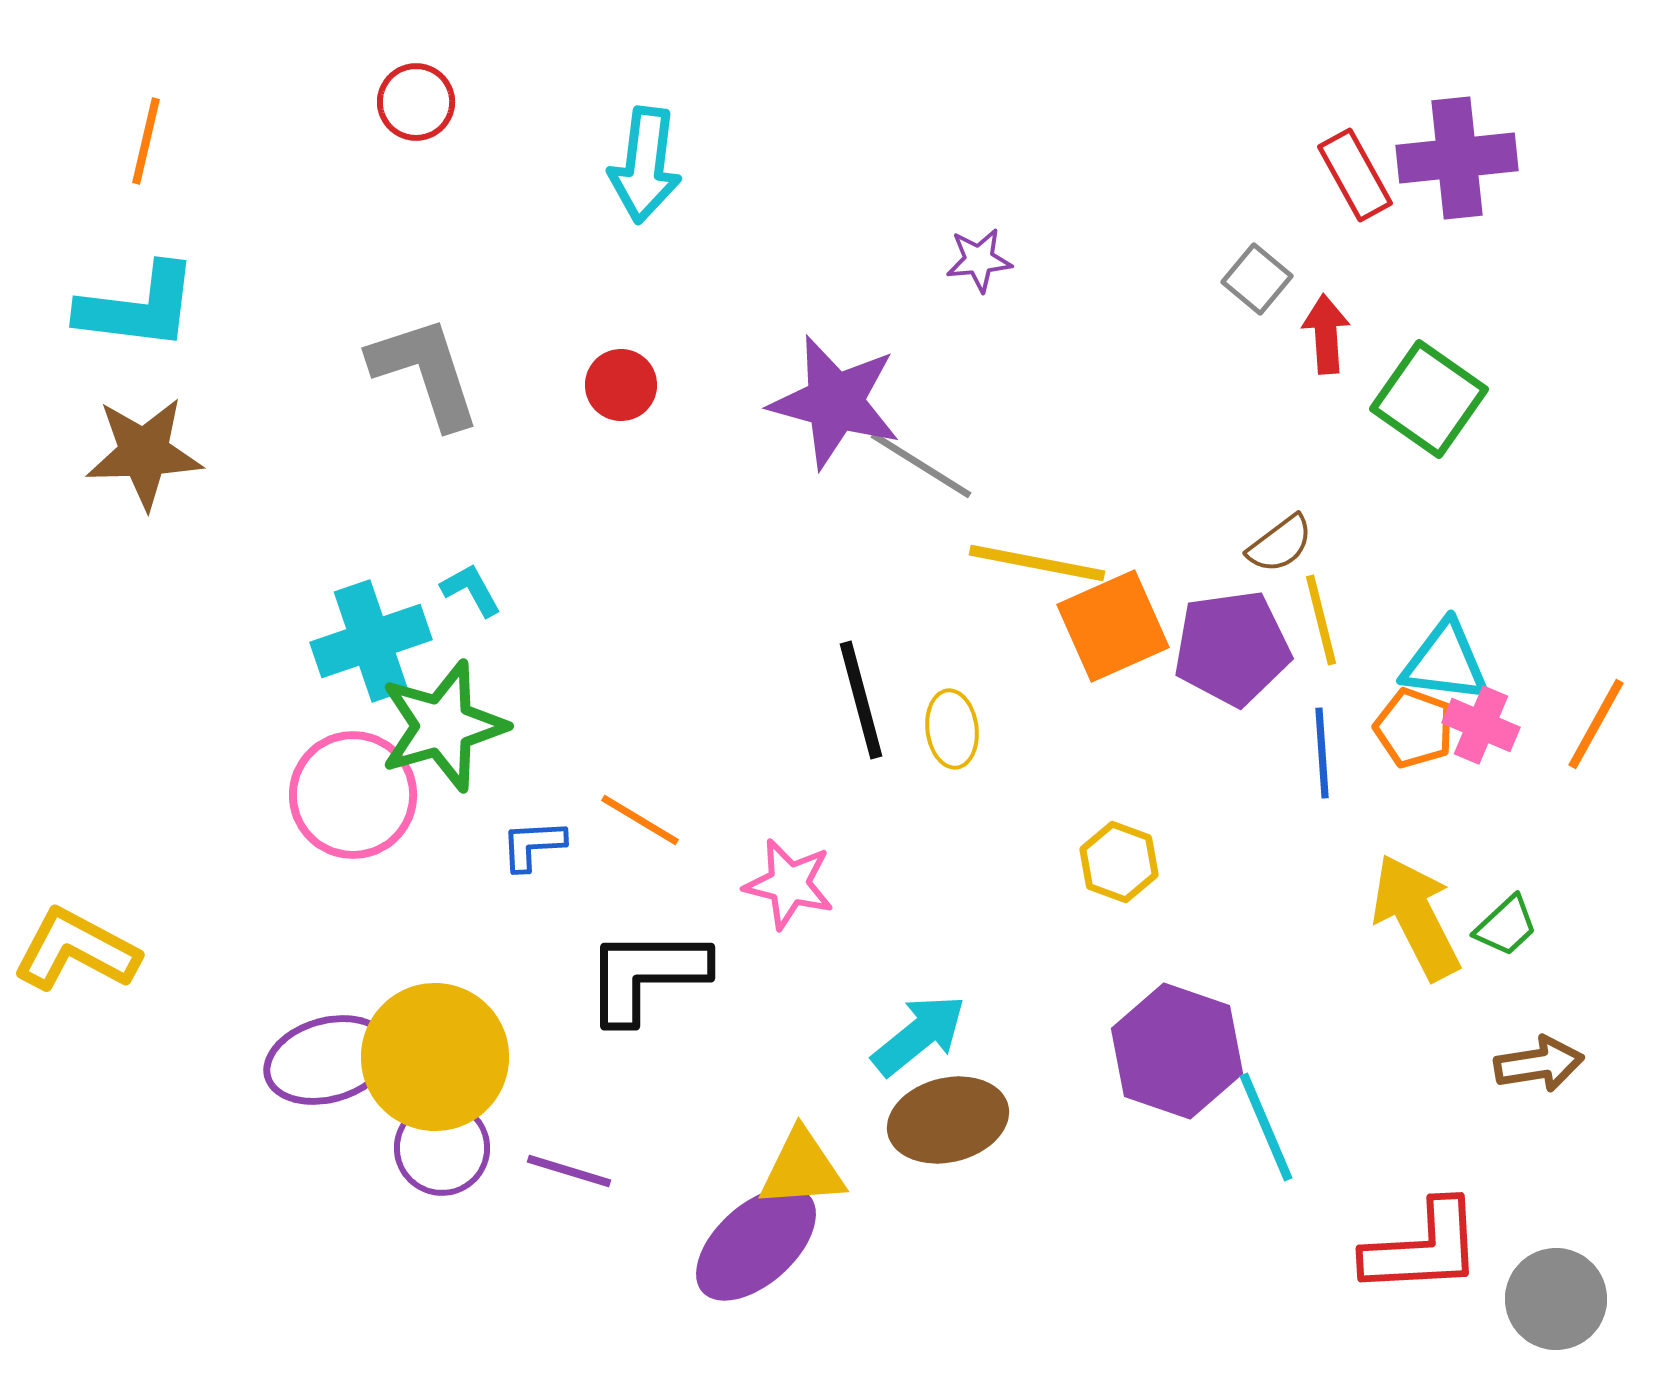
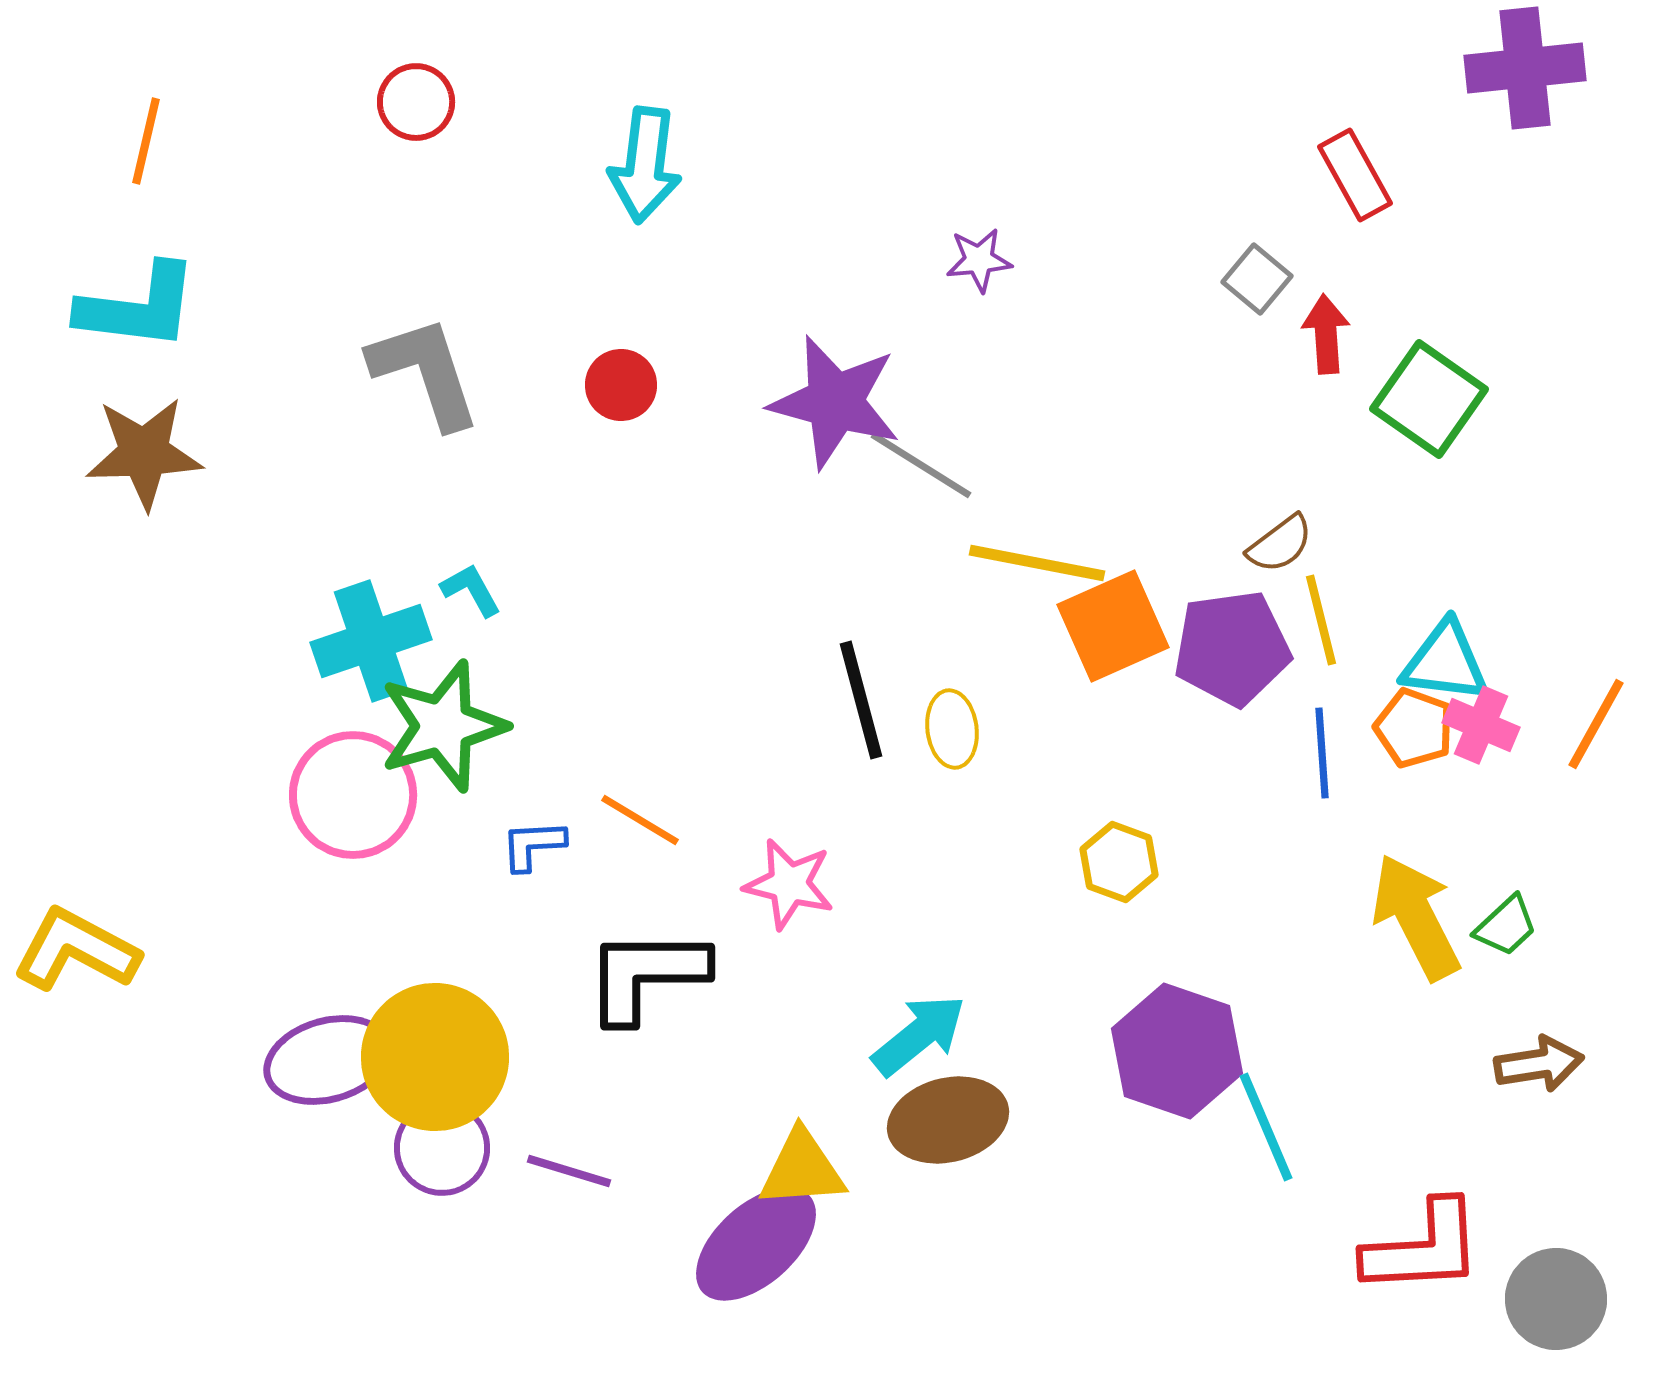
purple cross at (1457, 158): moved 68 px right, 90 px up
